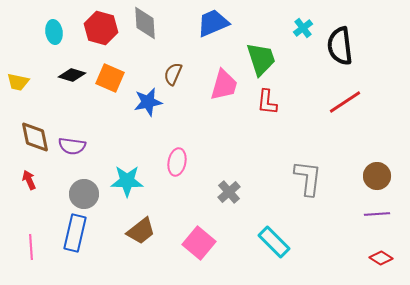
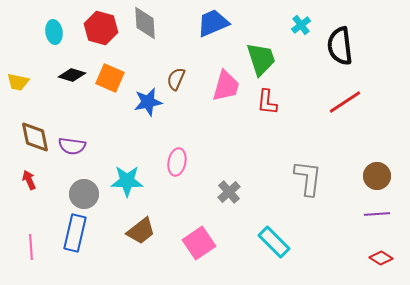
cyan cross: moved 2 px left, 3 px up
brown semicircle: moved 3 px right, 5 px down
pink trapezoid: moved 2 px right, 1 px down
pink square: rotated 16 degrees clockwise
